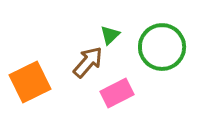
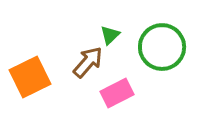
orange square: moved 5 px up
